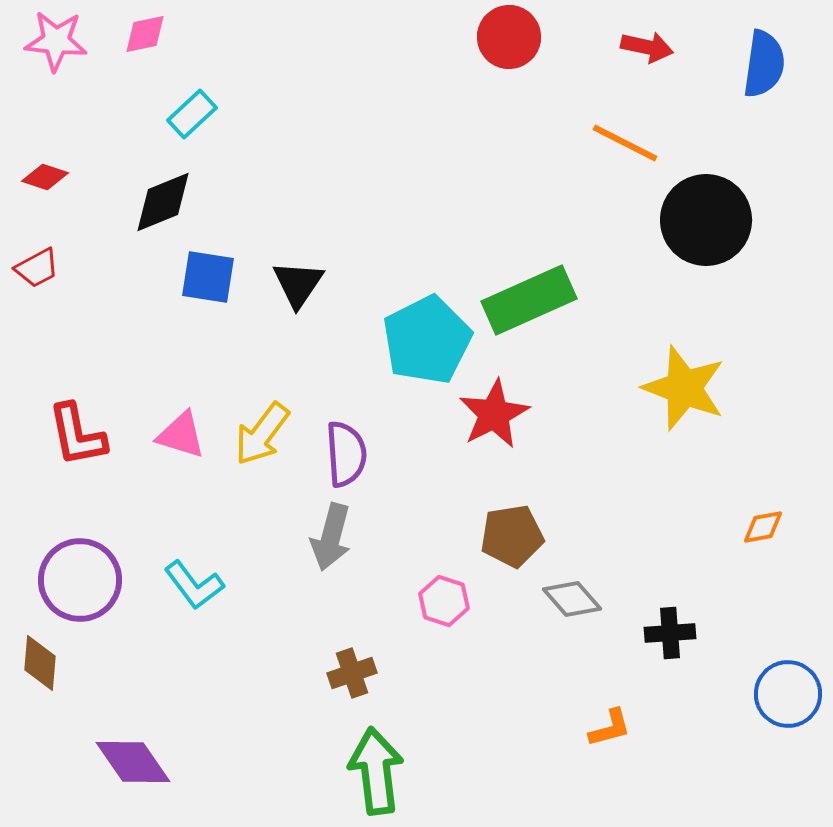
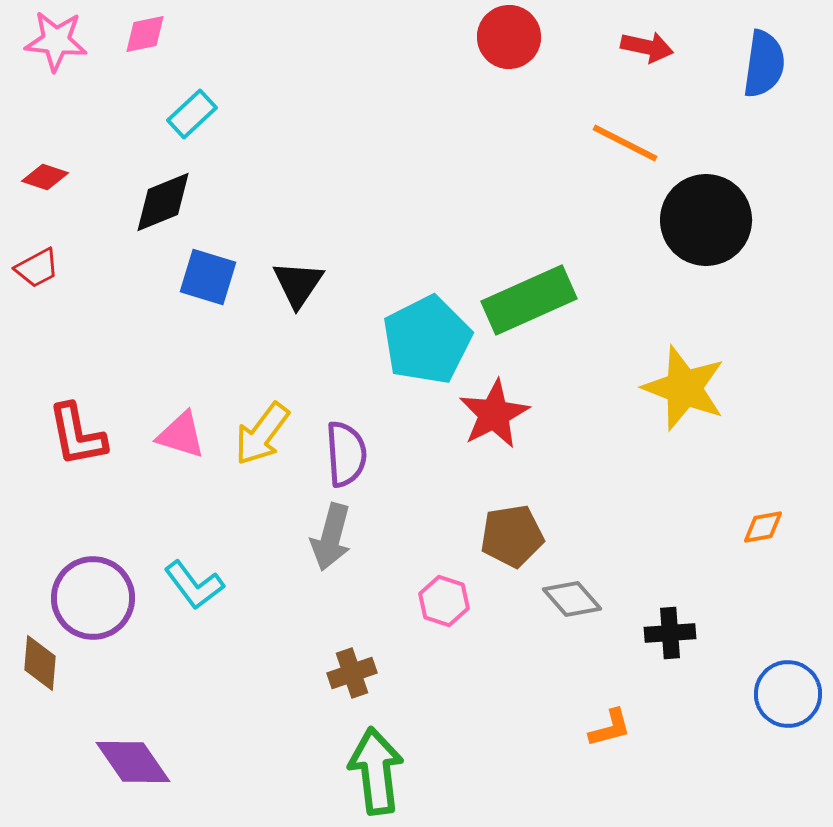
blue square: rotated 8 degrees clockwise
purple circle: moved 13 px right, 18 px down
